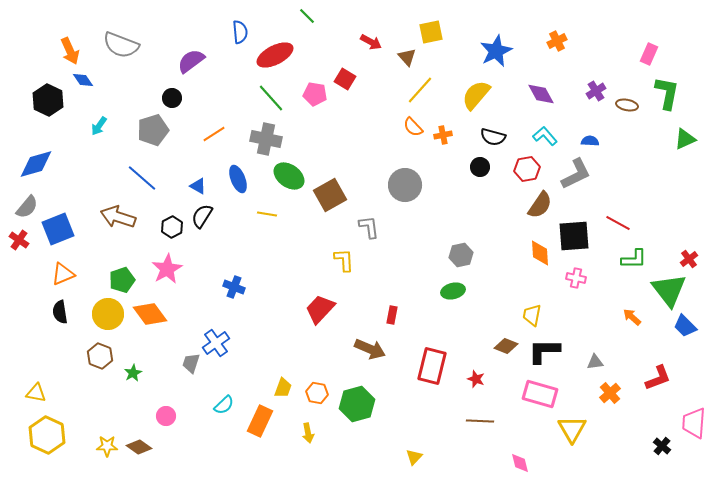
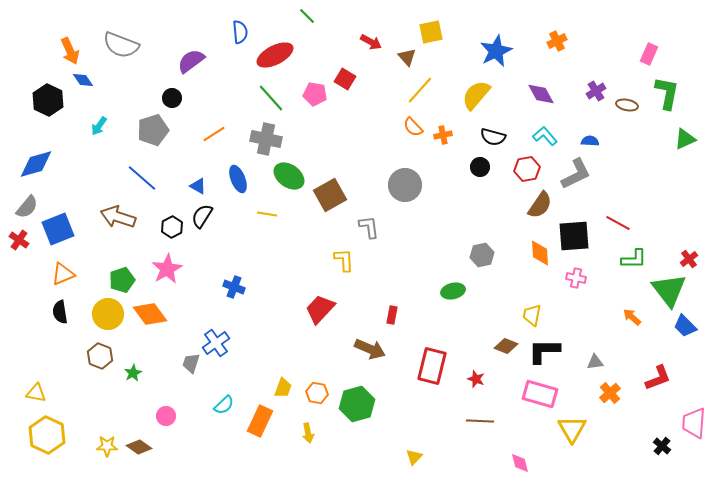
gray hexagon at (461, 255): moved 21 px right
